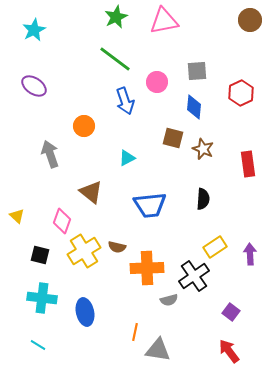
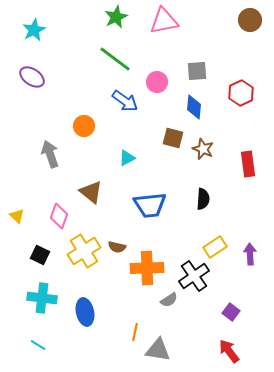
purple ellipse: moved 2 px left, 9 px up
blue arrow: rotated 36 degrees counterclockwise
pink diamond: moved 3 px left, 5 px up
black square: rotated 12 degrees clockwise
gray semicircle: rotated 18 degrees counterclockwise
